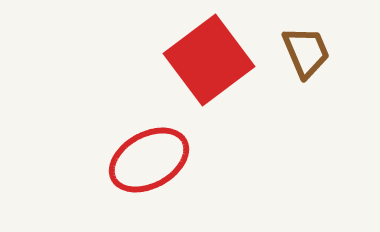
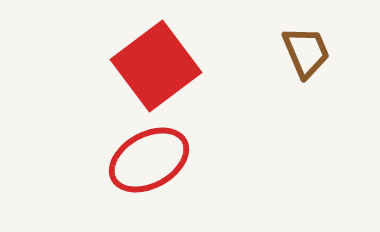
red square: moved 53 px left, 6 px down
